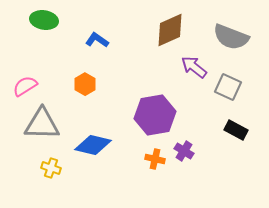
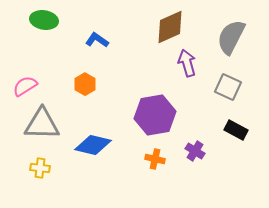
brown diamond: moved 3 px up
gray semicircle: rotated 96 degrees clockwise
purple arrow: moved 7 px left, 4 px up; rotated 36 degrees clockwise
purple cross: moved 11 px right
yellow cross: moved 11 px left; rotated 12 degrees counterclockwise
